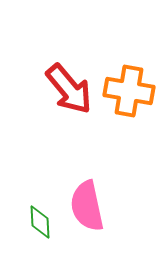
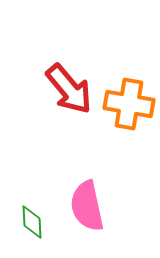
orange cross: moved 13 px down
green diamond: moved 8 px left
